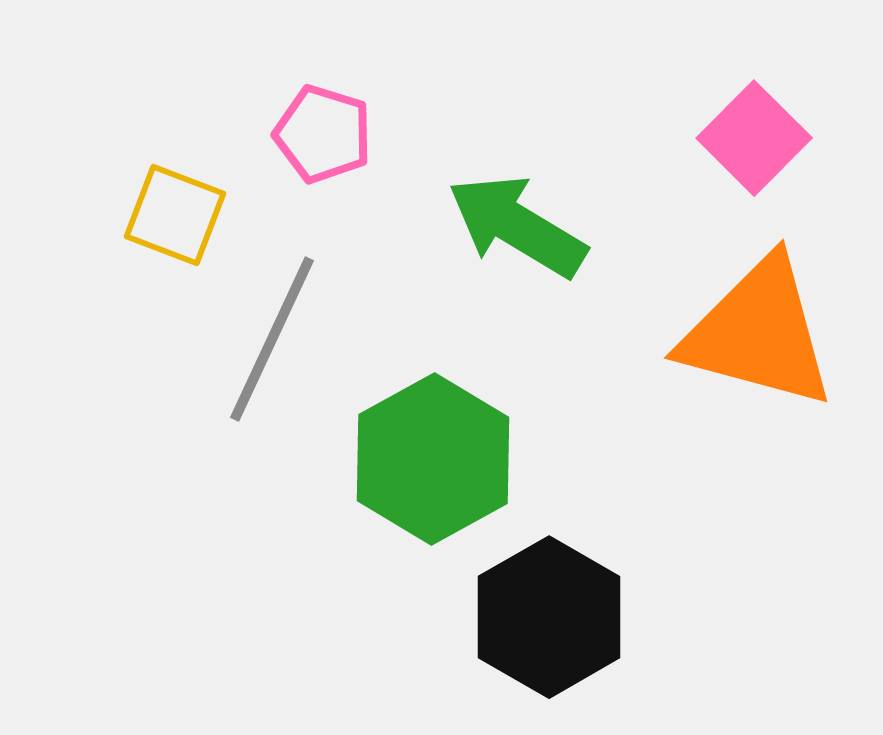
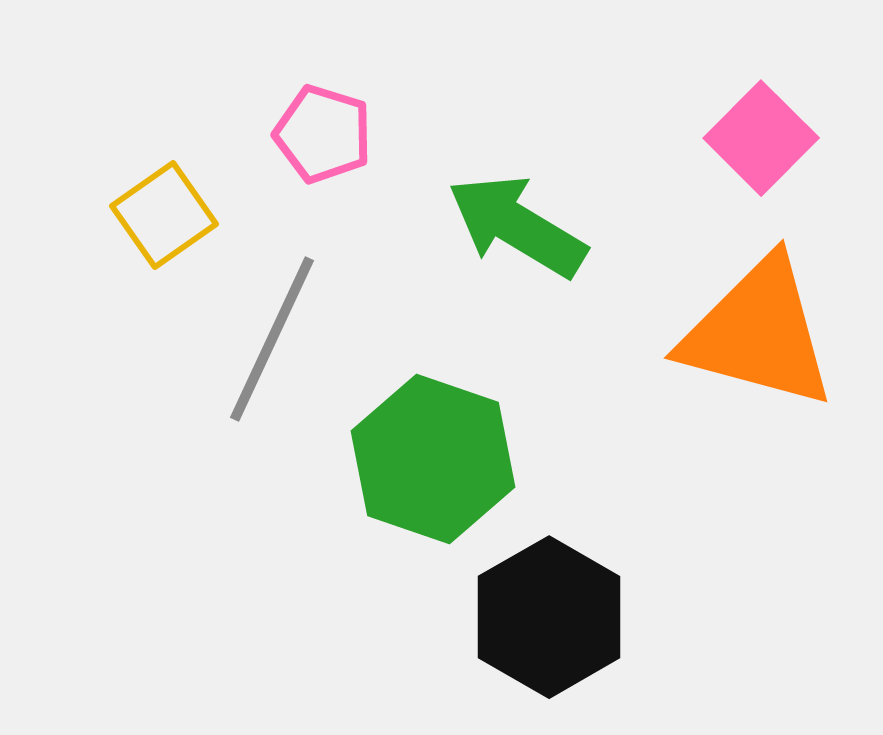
pink square: moved 7 px right
yellow square: moved 11 px left; rotated 34 degrees clockwise
green hexagon: rotated 12 degrees counterclockwise
